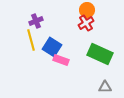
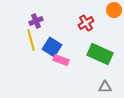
orange circle: moved 27 px right
